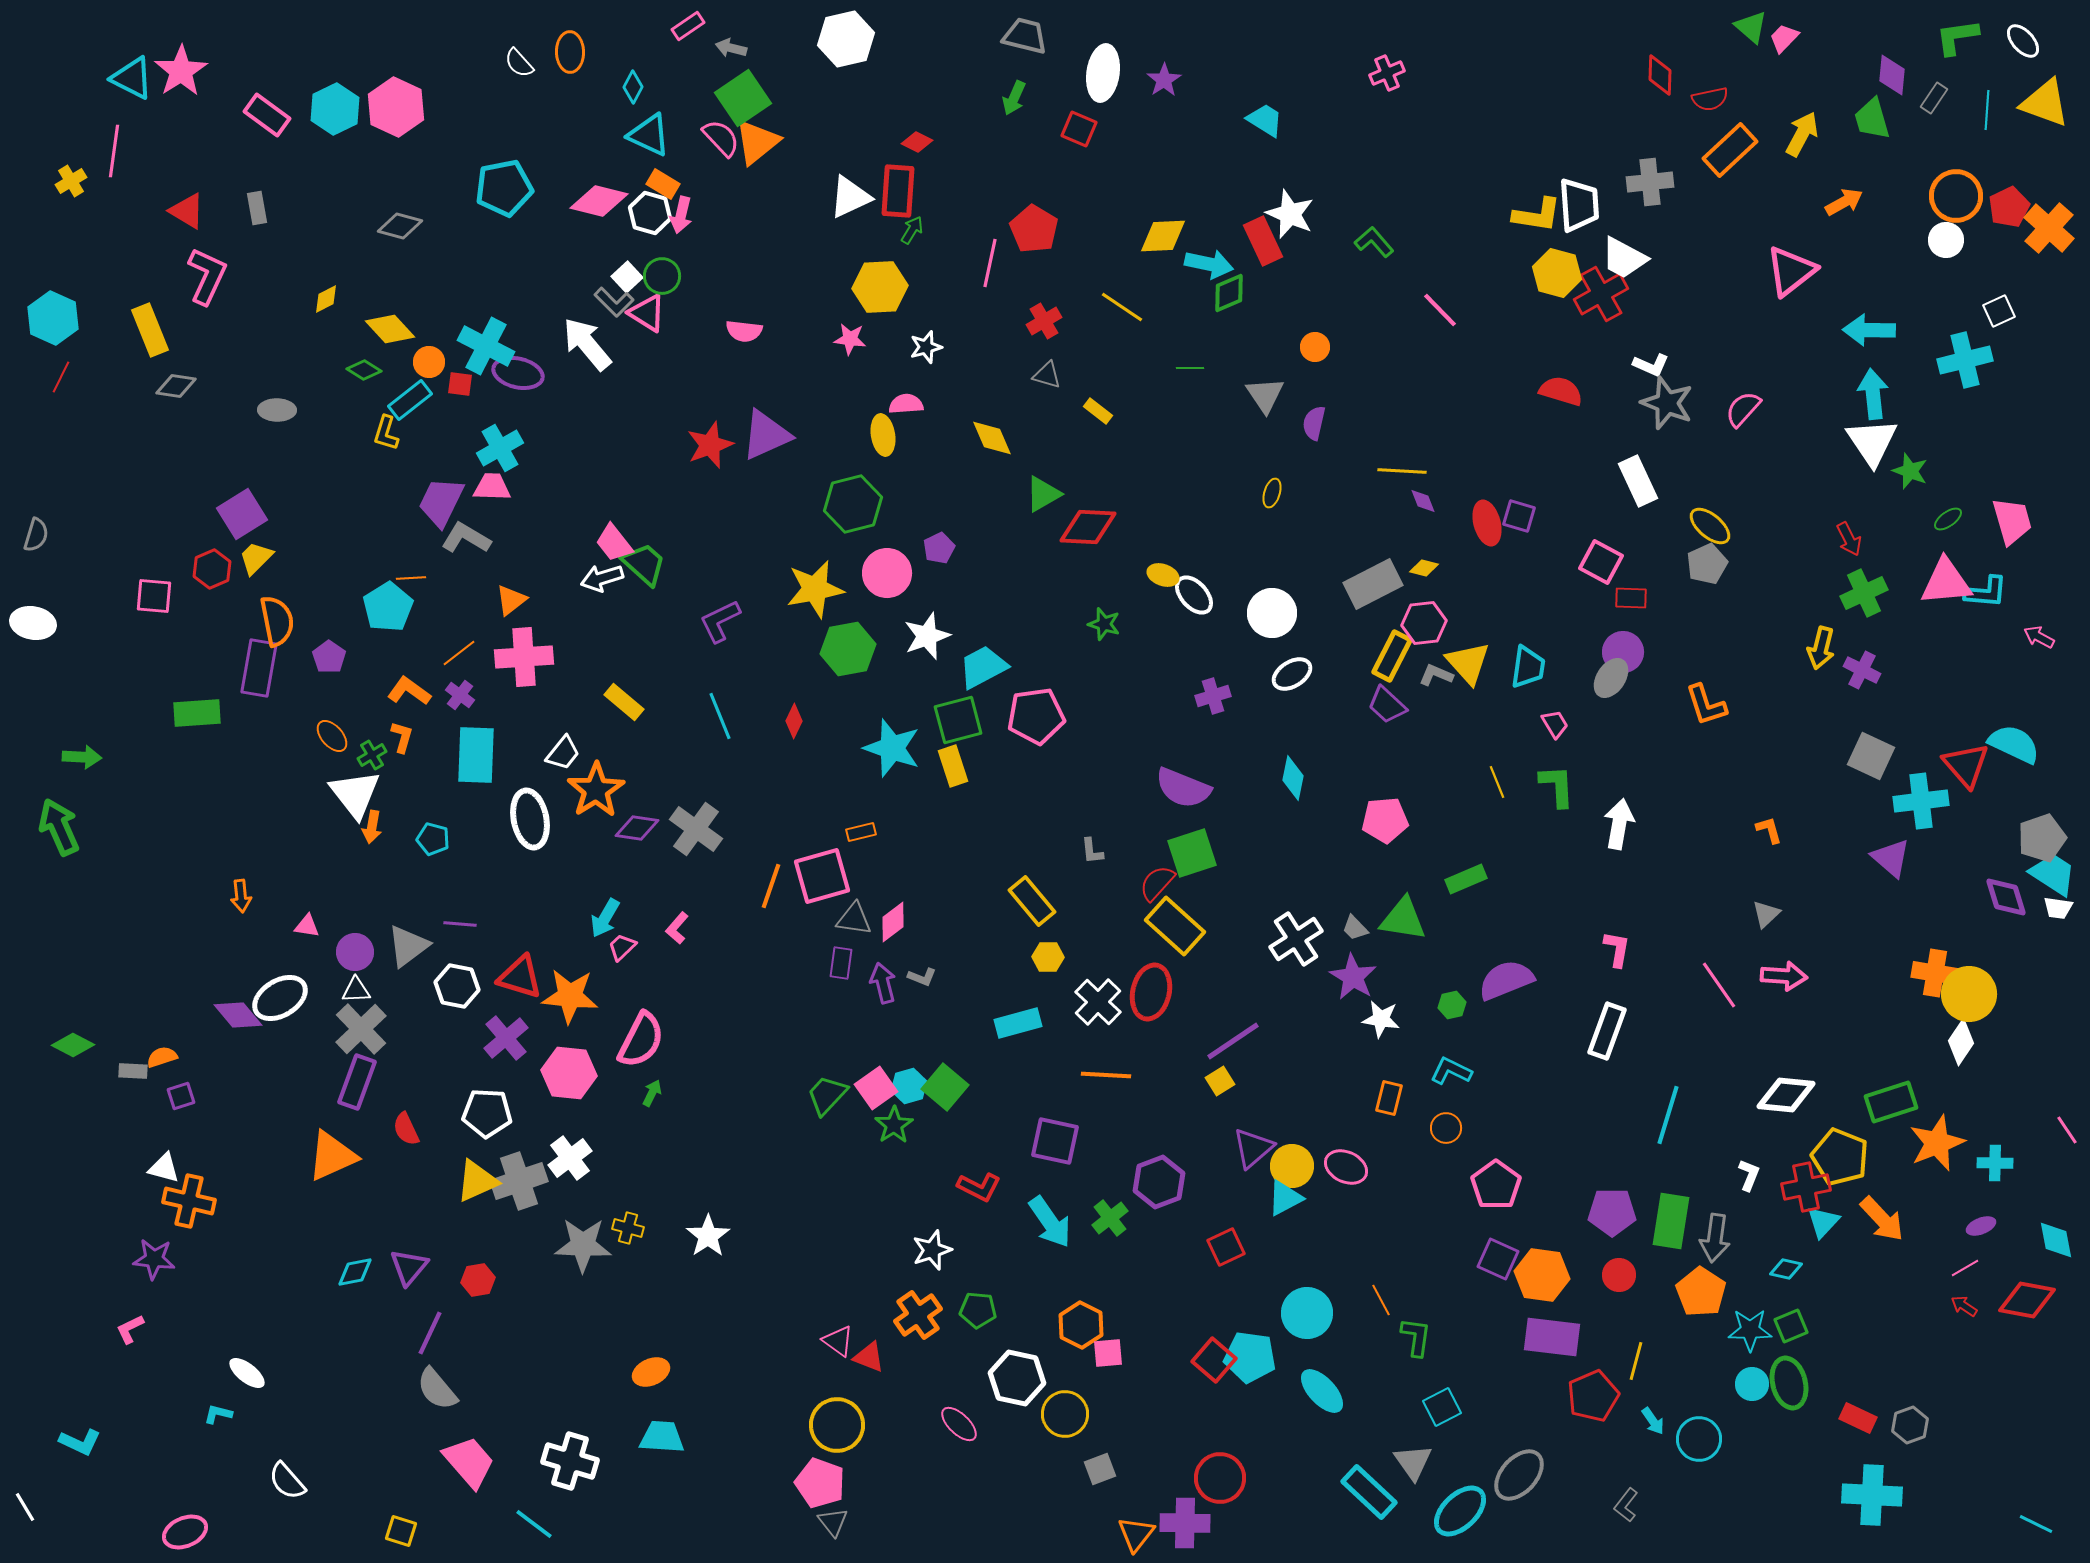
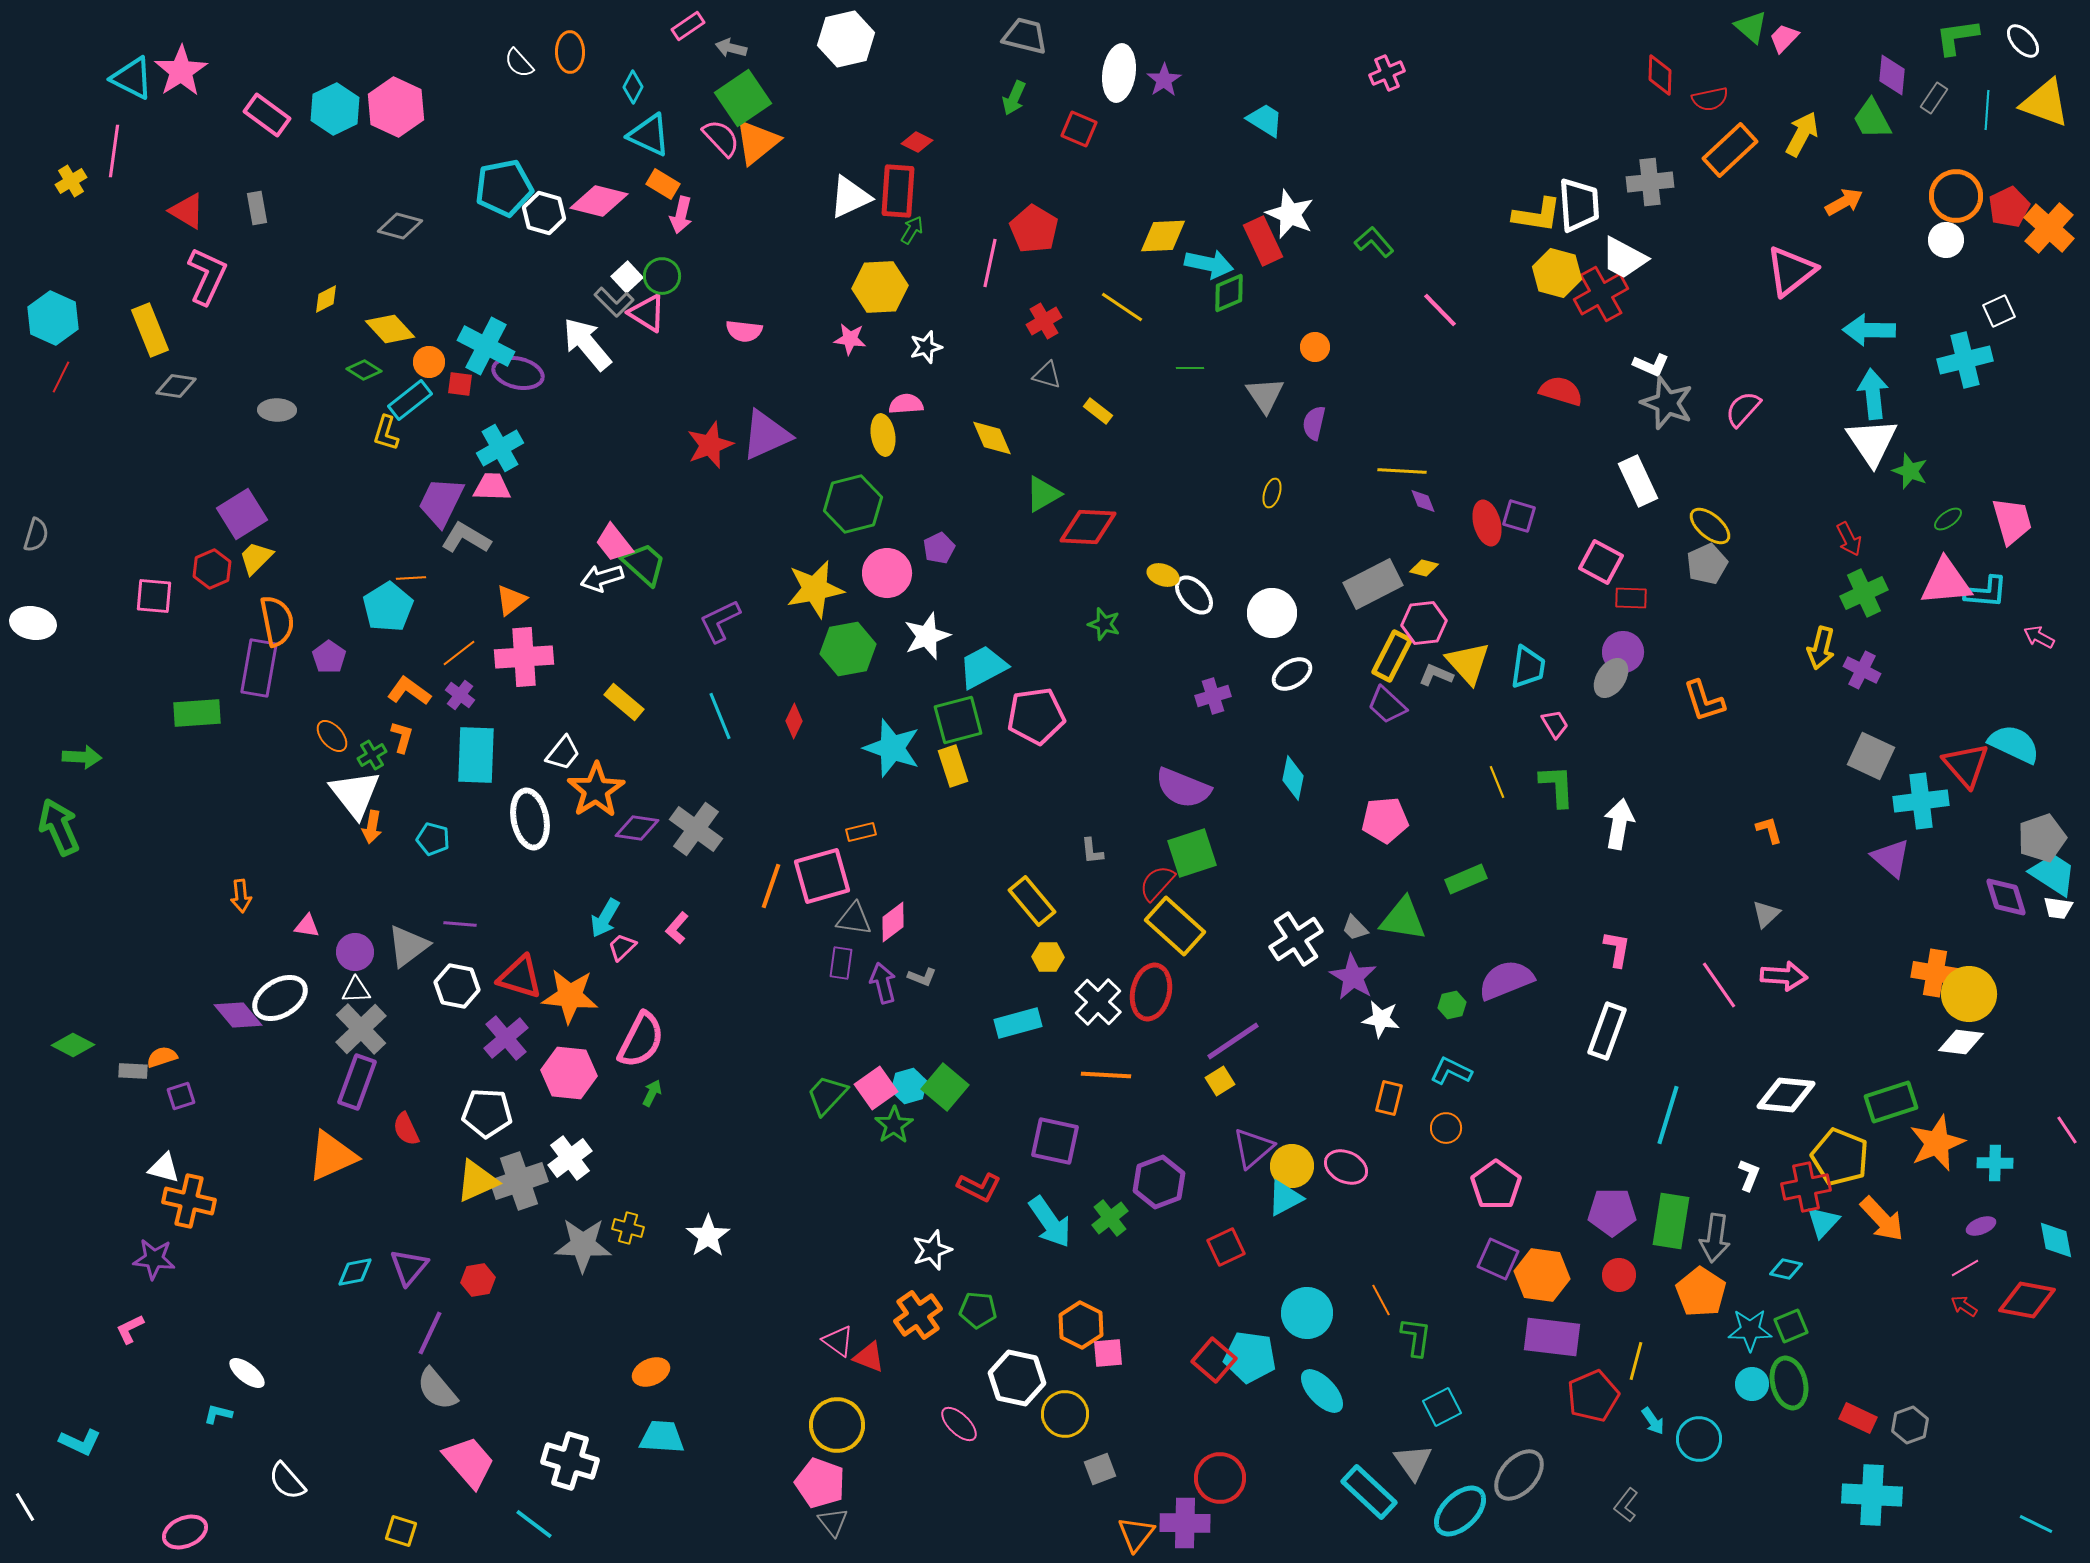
white ellipse at (1103, 73): moved 16 px right
green trapezoid at (1872, 119): rotated 12 degrees counterclockwise
white hexagon at (650, 213): moved 106 px left
orange L-shape at (1706, 705): moved 2 px left, 4 px up
white diamond at (1961, 1042): rotated 63 degrees clockwise
